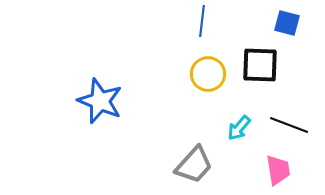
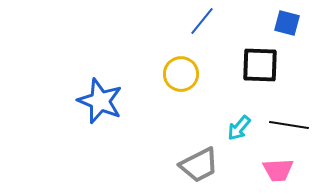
blue line: rotated 32 degrees clockwise
yellow circle: moved 27 px left
black line: rotated 12 degrees counterclockwise
gray trapezoid: moved 5 px right; rotated 21 degrees clockwise
pink trapezoid: rotated 96 degrees clockwise
